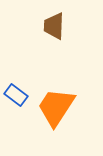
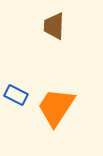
blue rectangle: rotated 10 degrees counterclockwise
